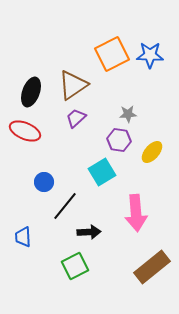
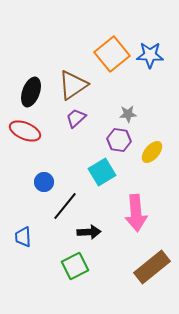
orange square: rotated 12 degrees counterclockwise
